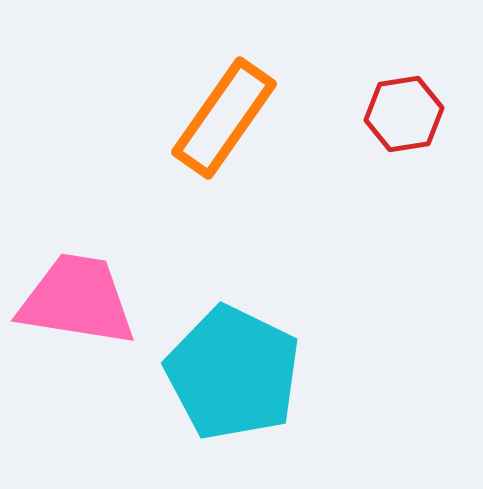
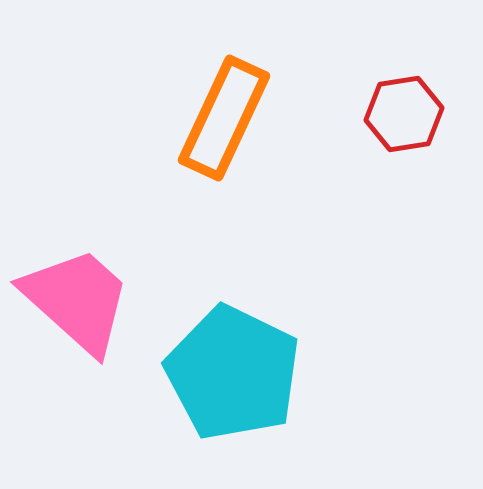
orange rectangle: rotated 10 degrees counterclockwise
pink trapezoid: rotated 33 degrees clockwise
